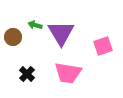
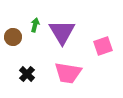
green arrow: rotated 88 degrees clockwise
purple triangle: moved 1 px right, 1 px up
